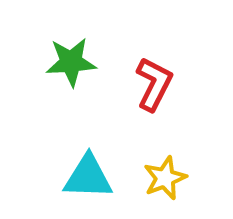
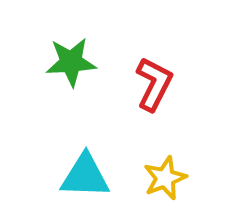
cyan triangle: moved 3 px left, 1 px up
